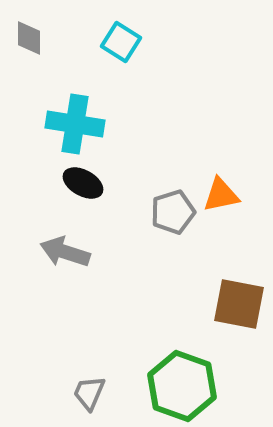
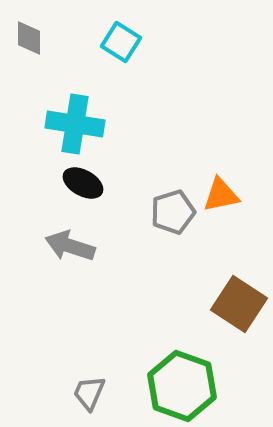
gray arrow: moved 5 px right, 6 px up
brown square: rotated 22 degrees clockwise
